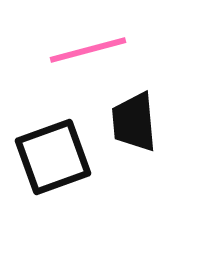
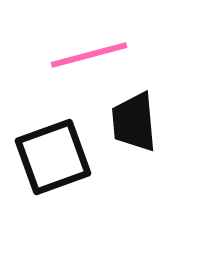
pink line: moved 1 px right, 5 px down
